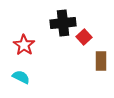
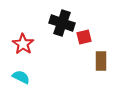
black cross: moved 1 px left; rotated 25 degrees clockwise
red square: rotated 28 degrees clockwise
red star: moved 1 px left, 1 px up
